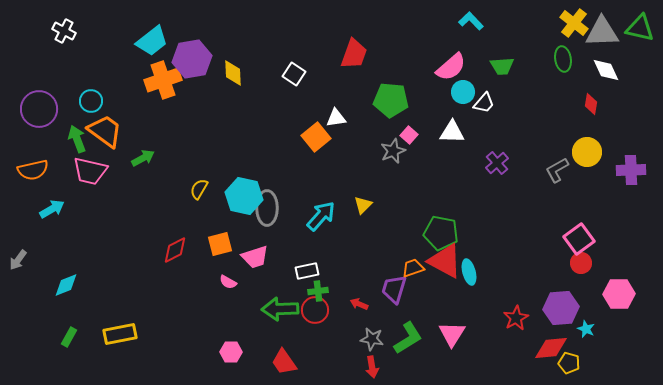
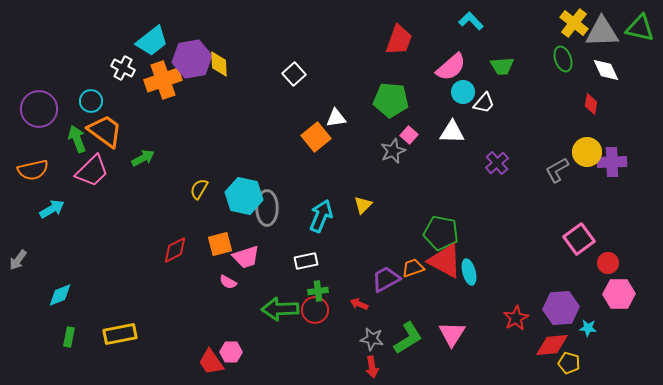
white cross at (64, 31): moved 59 px right, 37 px down
red trapezoid at (354, 54): moved 45 px right, 14 px up
green ellipse at (563, 59): rotated 10 degrees counterclockwise
yellow diamond at (233, 73): moved 14 px left, 9 px up
white square at (294, 74): rotated 15 degrees clockwise
purple cross at (631, 170): moved 19 px left, 8 px up
pink trapezoid at (90, 171): moved 2 px right; rotated 57 degrees counterclockwise
cyan arrow at (321, 216): rotated 20 degrees counterclockwise
pink trapezoid at (255, 257): moved 9 px left
red circle at (581, 263): moved 27 px right
white rectangle at (307, 271): moved 1 px left, 10 px up
cyan diamond at (66, 285): moved 6 px left, 10 px down
purple trapezoid at (394, 289): moved 8 px left, 10 px up; rotated 44 degrees clockwise
cyan star at (586, 329): moved 2 px right, 1 px up; rotated 18 degrees counterclockwise
green rectangle at (69, 337): rotated 18 degrees counterclockwise
red diamond at (551, 348): moved 1 px right, 3 px up
red trapezoid at (284, 362): moved 73 px left
